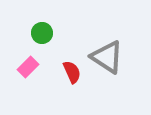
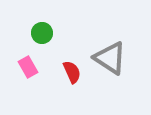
gray triangle: moved 3 px right, 1 px down
pink rectangle: rotated 75 degrees counterclockwise
